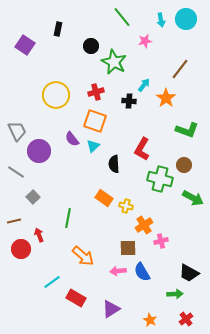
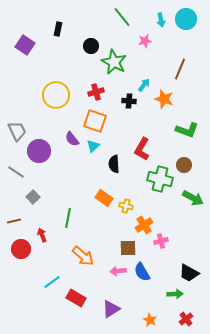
brown line at (180, 69): rotated 15 degrees counterclockwise
orange star at (166, 98): moved 2 px left, 1 px down; rotated 18 degrees counterclockwise
red arrow at (39, 235): moved 3 px right
